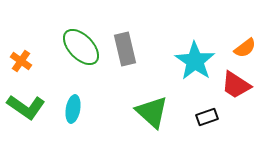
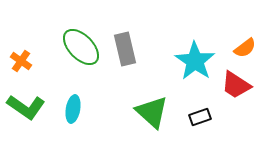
black rectangle: moved 7 px left
